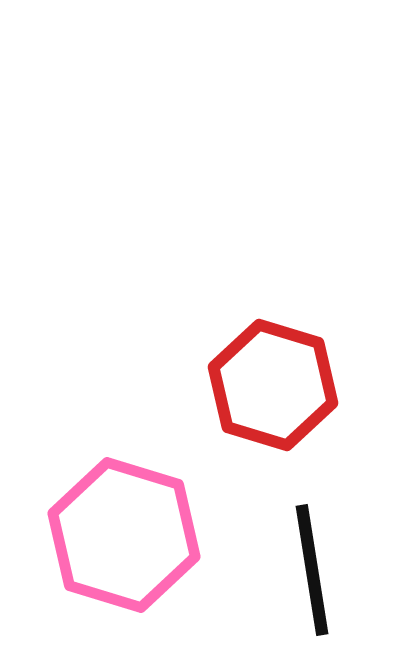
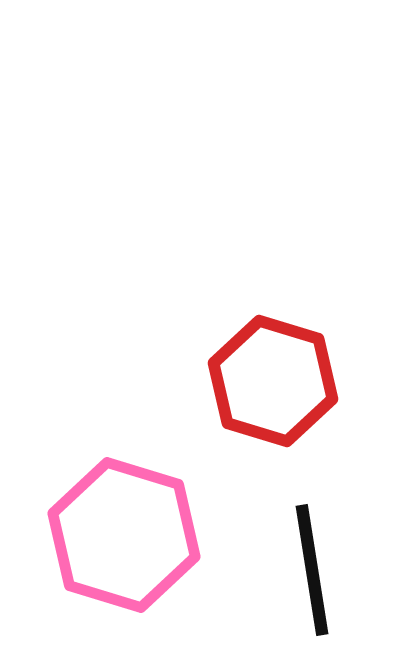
red hexagon: moved 4 px up
